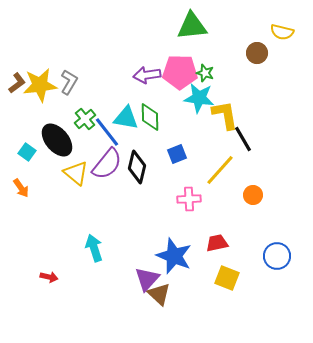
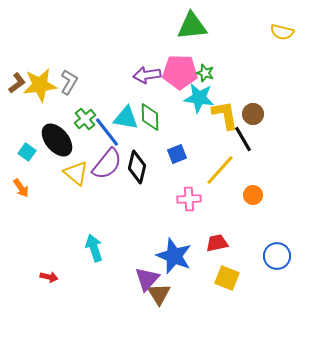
brown circle: moved 4 px left, 61 px down
brown triangle: rotated 15 degrees clockwise
